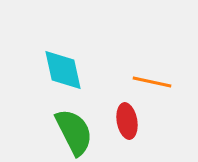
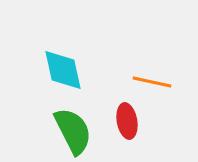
green semicircle: moved 1 px left, 1 px up
